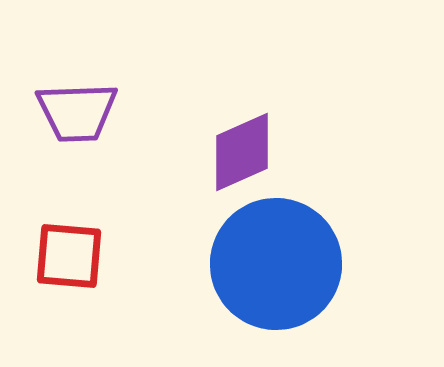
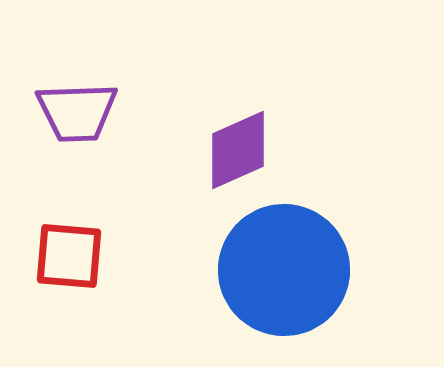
purple diamond: moved 4 px left, 2 px up
blue circle: moved 8 px right, 6 px down
